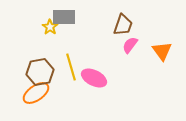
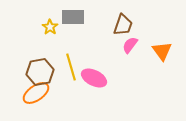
gray rectangle: moved 9 px right
